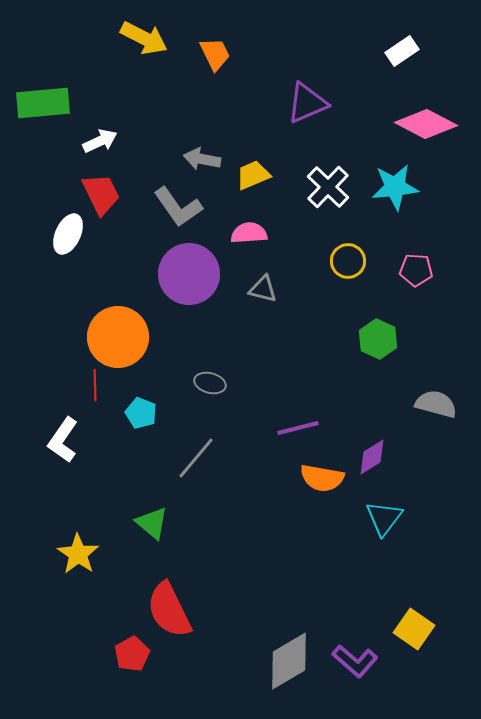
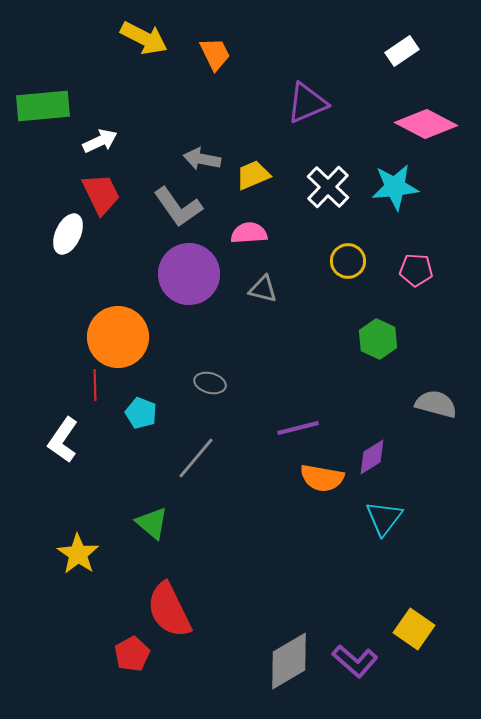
green rectangle: moved 3 px down
